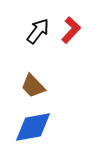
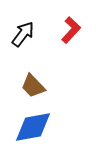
black arrow: moved 15 px left, 3 px down
